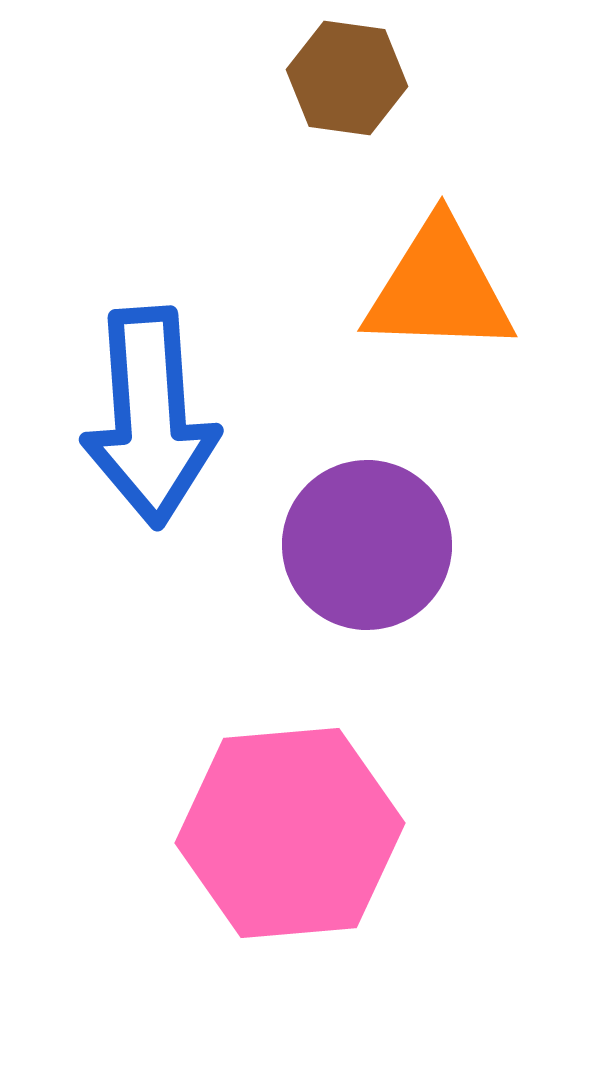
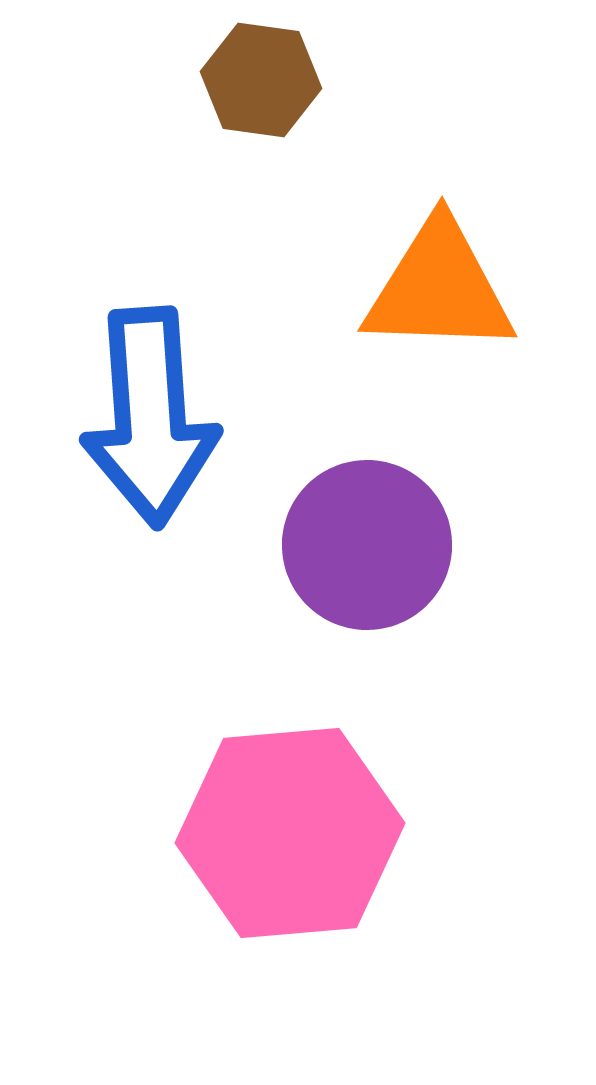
brown hexagon: moved 86 px left, 2 px down
